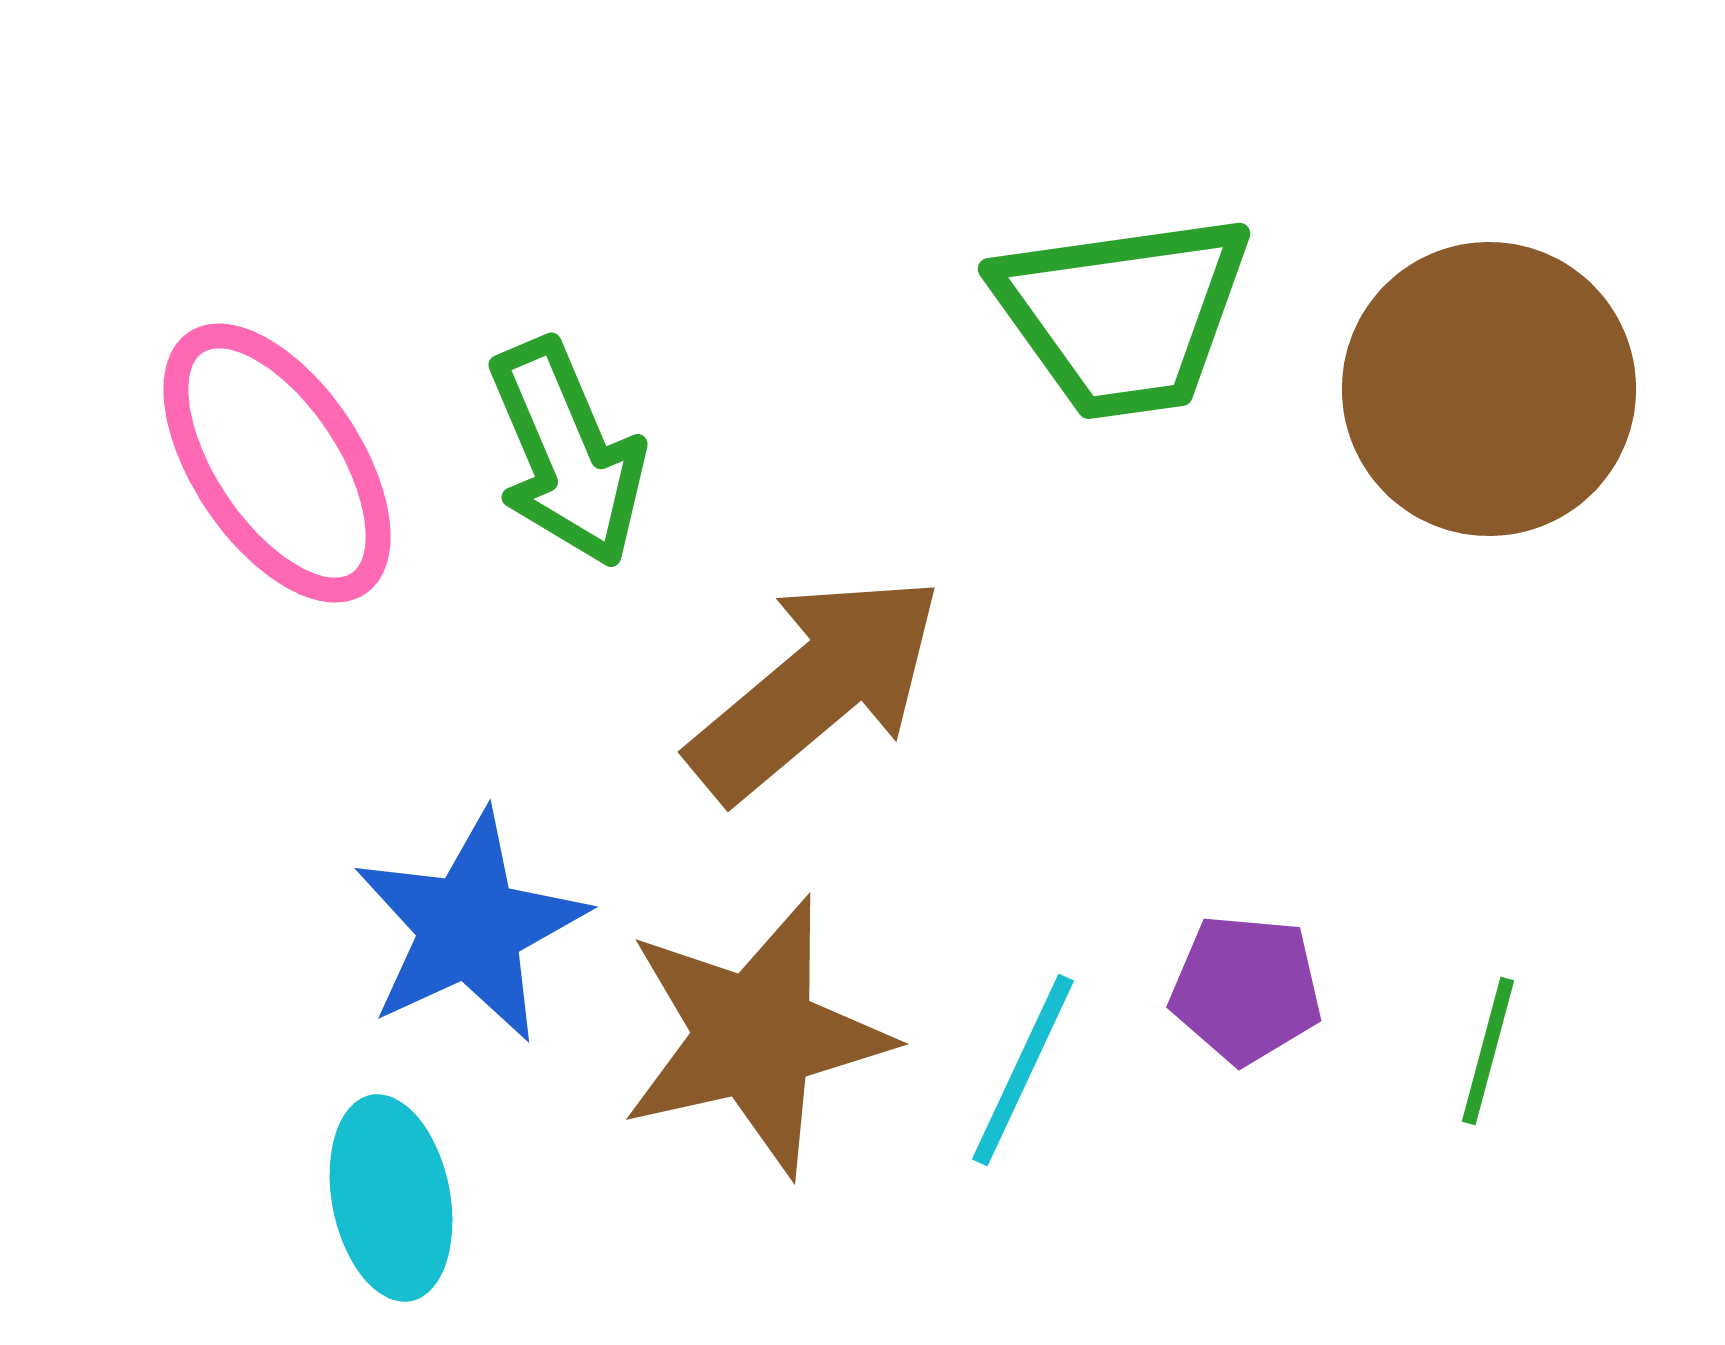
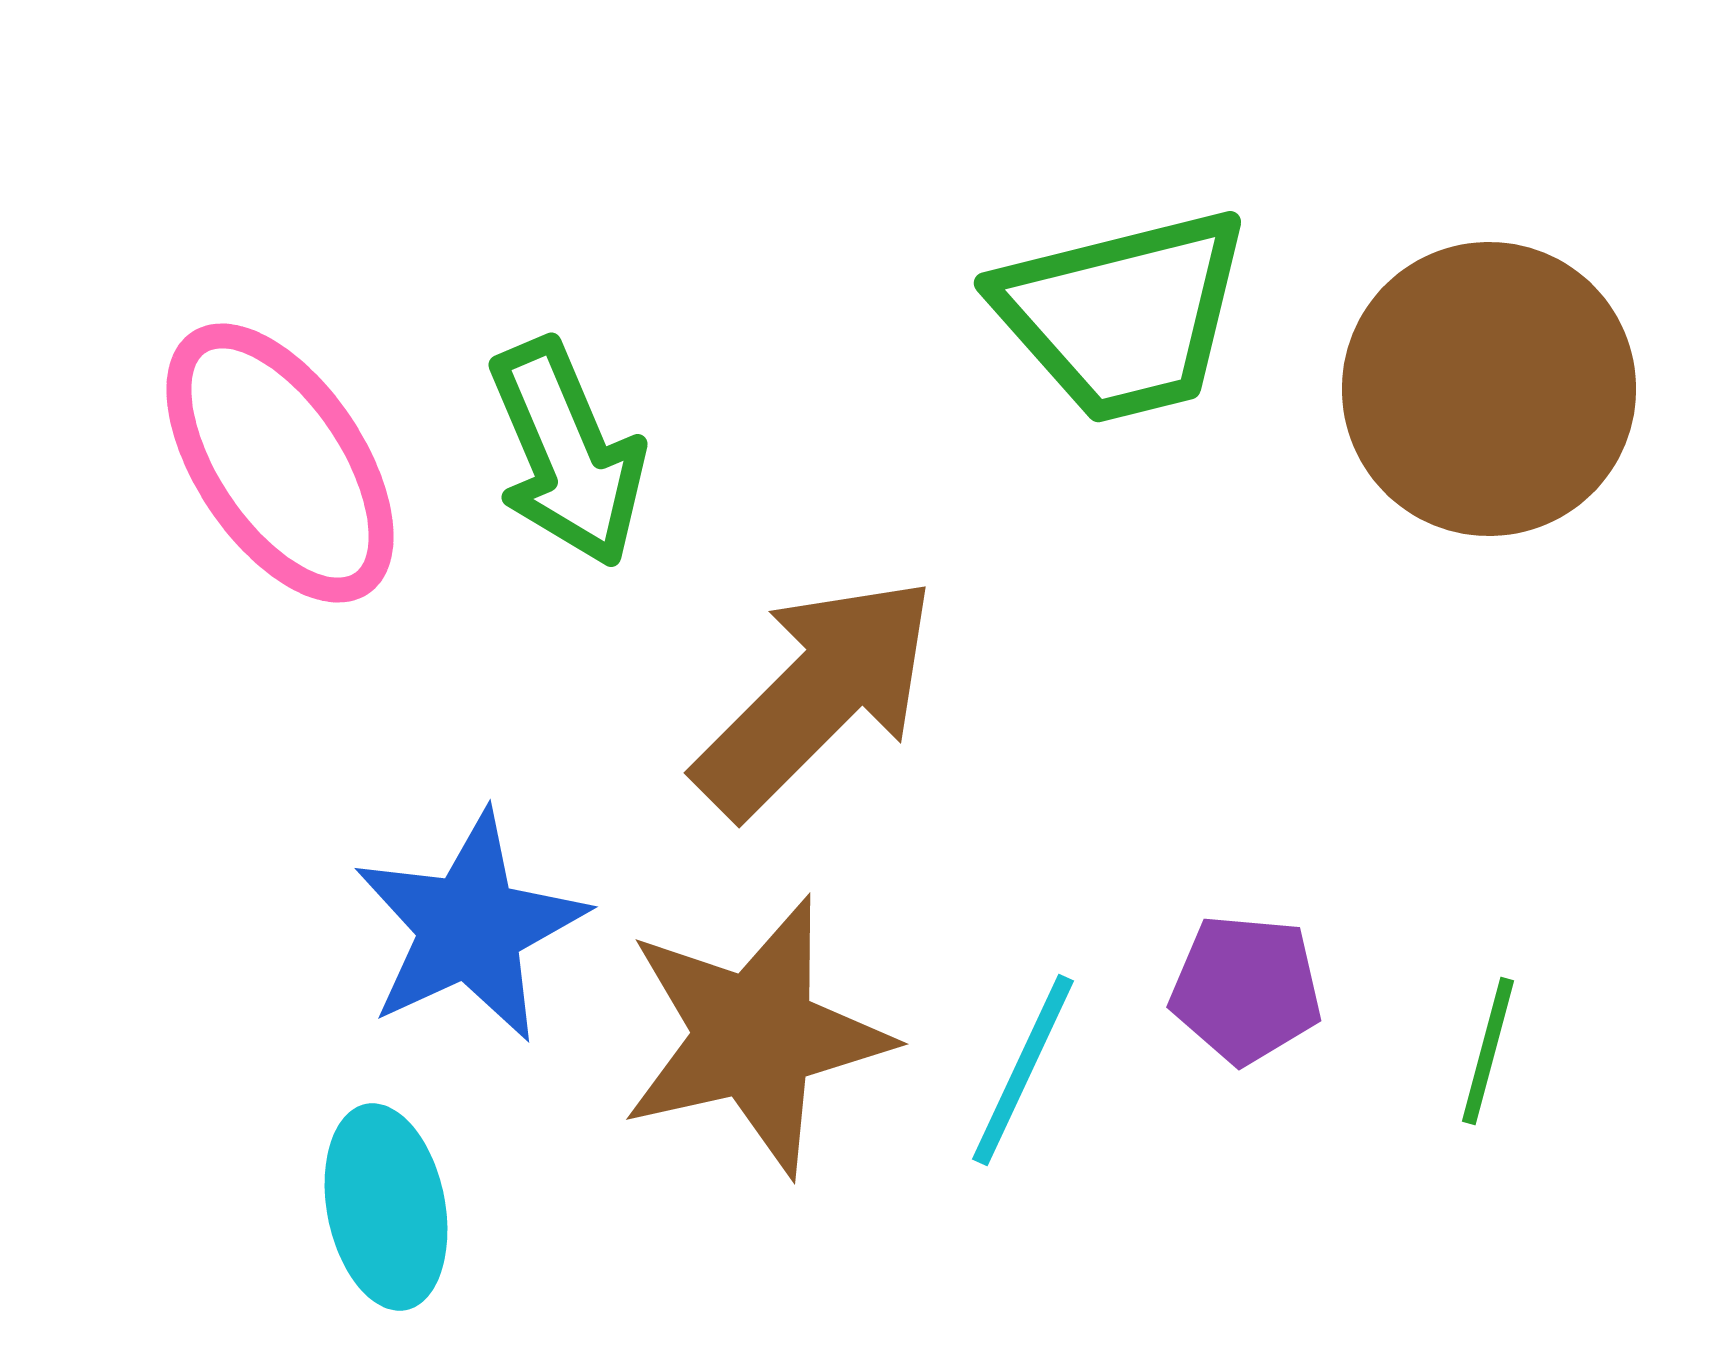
green trapezoid: rotated 6 degrees counterclockwise
pink ellipse: moved 3 px right
brown arrow: moved 9 px down; rotated 5 degrees counterclockwise
cyan ellipse: moved 5 px left, 9 px down
